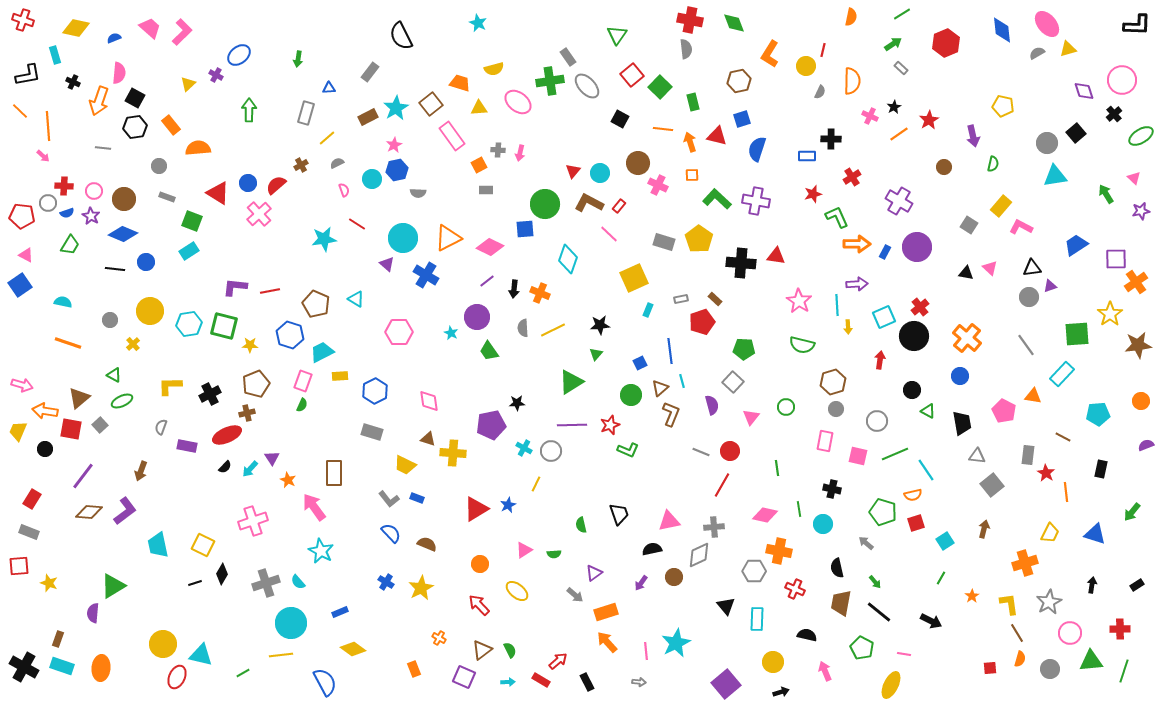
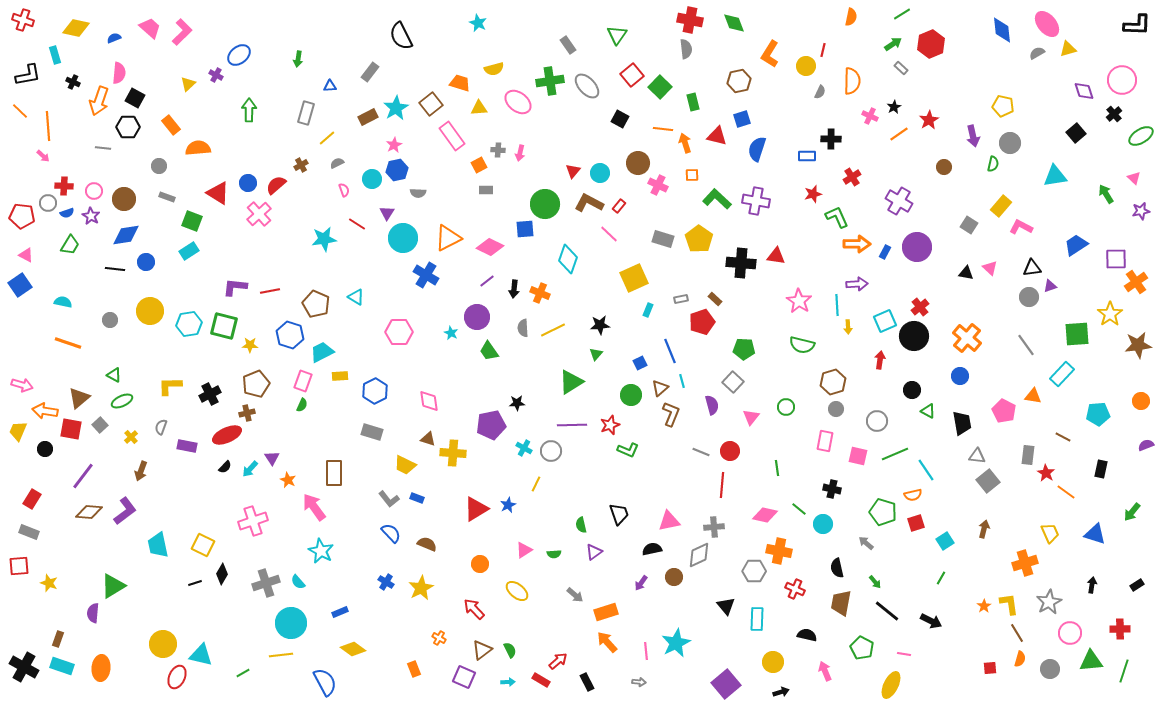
red hexagon at (946, 43): moved 15 px left, 1 px down
gray rectangle at (568, 57): moved 12 px up
blue triangle at (329, 88): moved 1 px right, 2 px up
black hexagon at (135, 127): moved 7 px left; rotated 10 degrees clockwise
orange arrow at (690, 142): moved 5 px left, 1 px down
gray circle at (1047, 143): moved 37 px left
blue diamond at (123, 234): moved 3 px right, 1 px down; rotated 32 degrees counterclockwise
gray rectangle at (664, 242): moved 1 px left, 3 px up
purple triangle at (387, 264): moved 51 px up; rotated 21 degrees clockwise
cyan triangle at (356, 299): moved 2 px up
cyan square at (884, 317): moved 1 px right, 4 px down
yellow cross at (133, 344): moved 2 px left, 93 px down
blue line at (670, 351): rotated 15 degrees counterclockwise
red line at (722, 485): rotated 25 degrees counterclockwise
gray square at (992, 485): moved 4 px left, 4 px up
orange line at (1066, 492): rotated 48 degrees counterclockwise
green line at (799, 509): rotated 42 degrees counterclockwise
yellow trapezoid at (1050, 533): rotated 50 degrees counterclockwise
purple triangle at (594, 573): moved 21 px up
orange star at (972, 596): moved 12 px right, 10 px down
red arrow at (479, 605): moved 5 px left, 4 px down
black line at (879, 612): moved 8 px right, 1 px up
